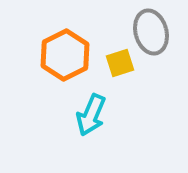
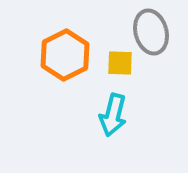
yellow square: rotated 20 degrees clockwise
cyan arrow: moved 22 px right; rotated 9 degrees counterclockwise
